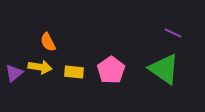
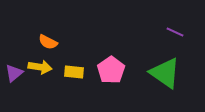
purple line: moved 2 px right, 1 px up
orange semicircle: rotated 36 degrees counterclockwise
green triangle: moved 1 px right, 4 px down
